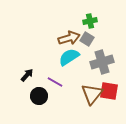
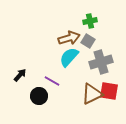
gray square: moved 1 px right, 2 px down
cyan semicircle: rotated 15 degrees counterclockwise
gray cross: moved 1 px left
black arrow: moved 7 px left
purple line: moved 3 px left, 1 px up
brown triangle: rotated 25 degrees clockwise
